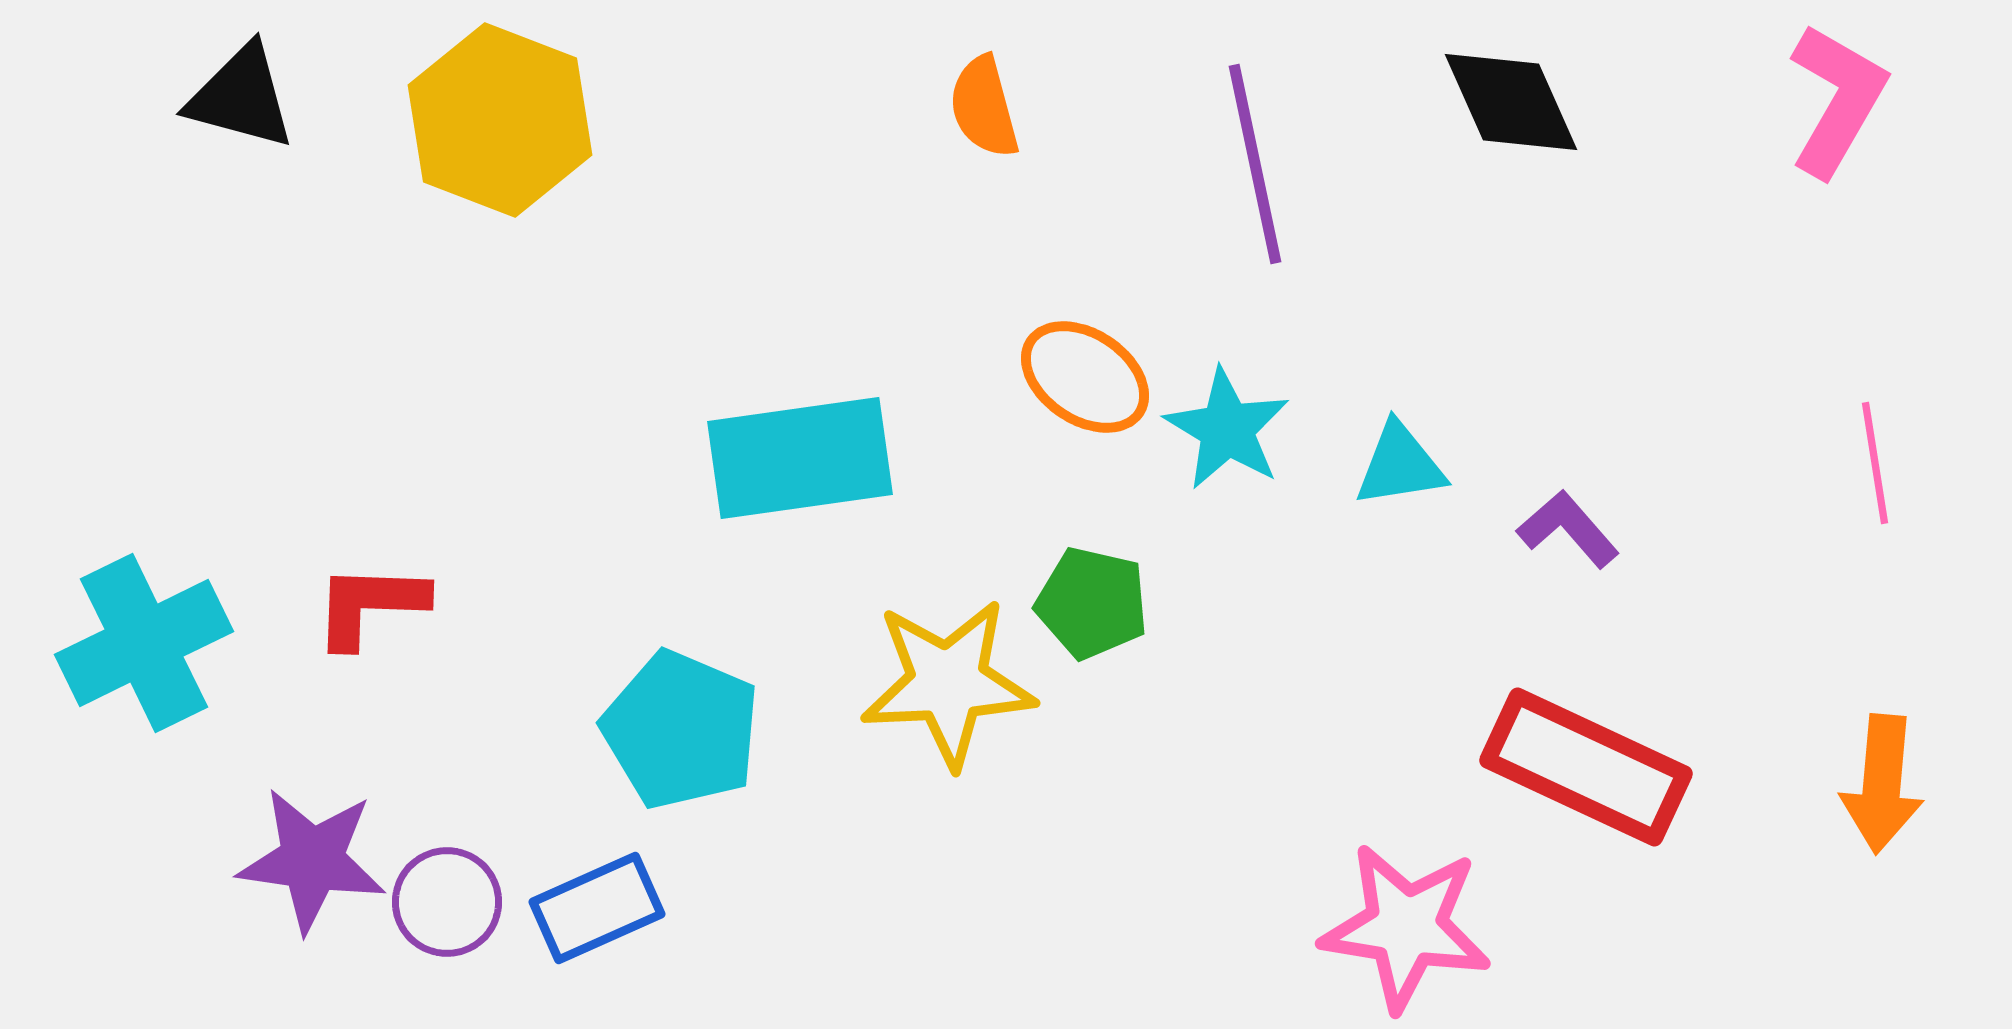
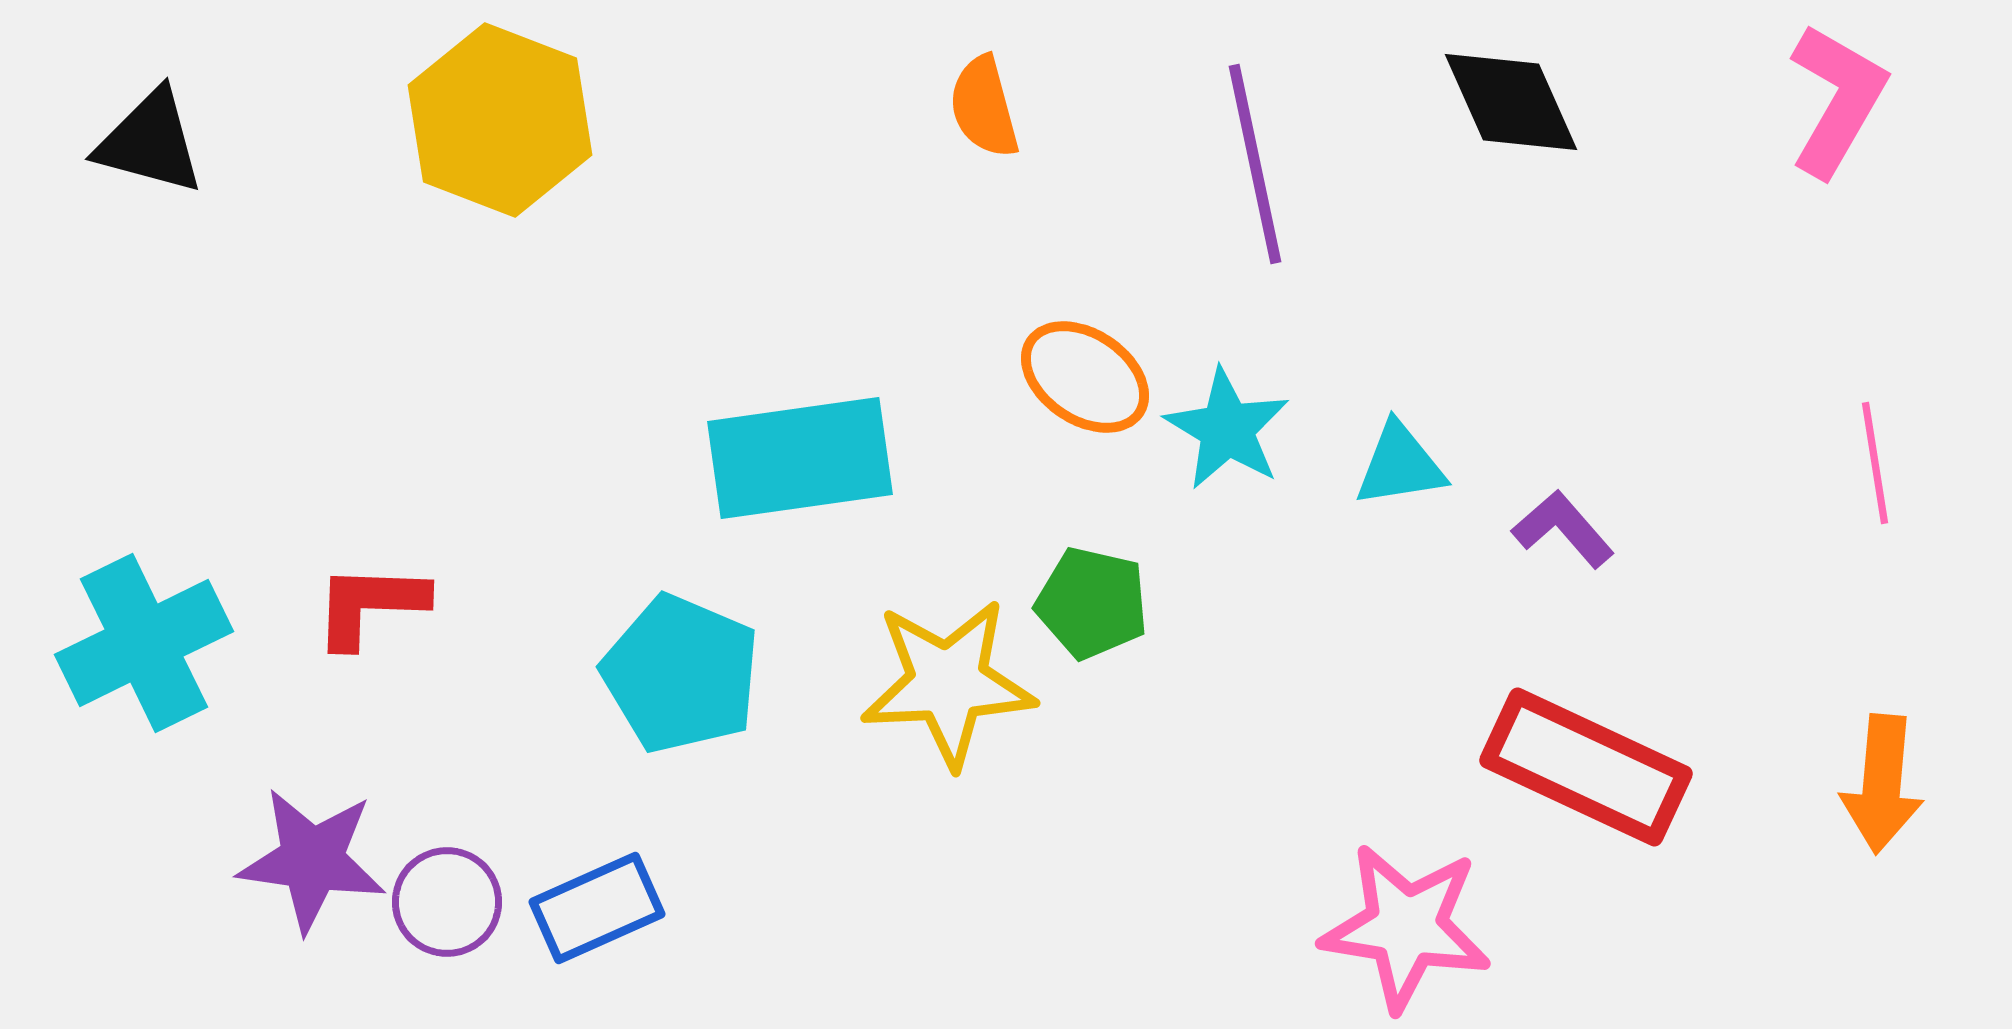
black triangle: moved 91 px left, 45 px down
purple L-shape: moved 5 px left
cyan pentagon: moved 56 px up
